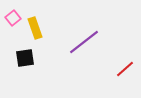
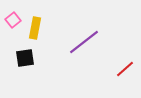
pink square: moved 2 px down
yellow rectangle: rotated 30 degrees clockwise
